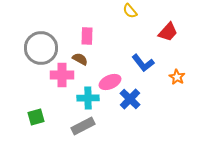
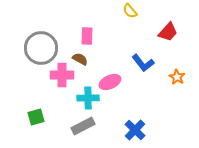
blue cross: moved 5 px right, 31 px down
